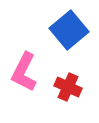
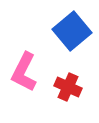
blue square: moved 3 px right, 1 px down
